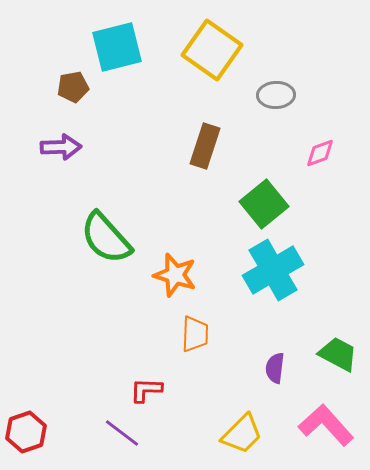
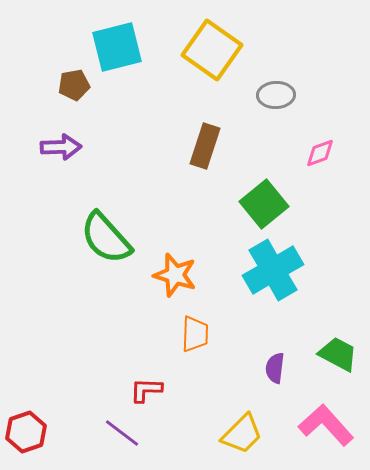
brown pentagon: moved 1 px right, 2 px up
